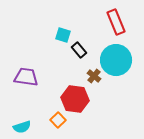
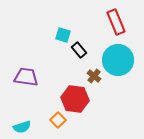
cyan circle: moved 2 px right
